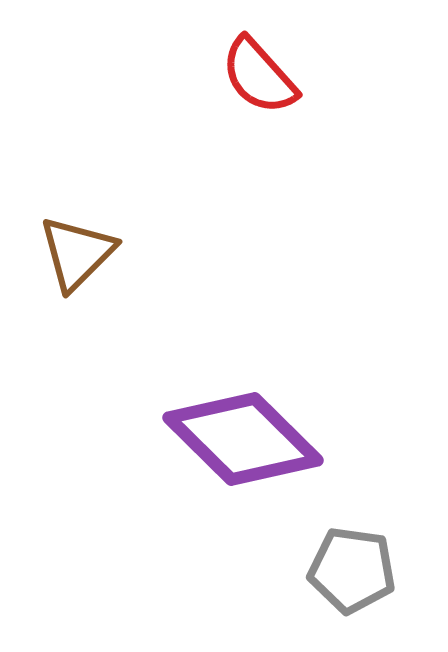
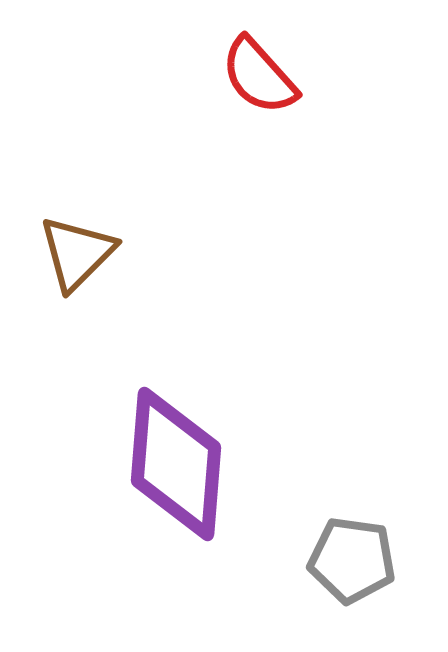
purple diamond: moved 67 px left, 25 px down; rotated 50 degrees clockwise
gray pentagon: moved 10 px up
